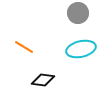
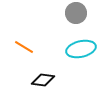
gray circle: moved 2 px left
